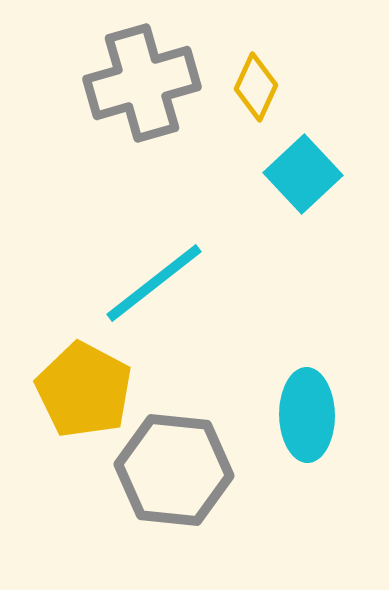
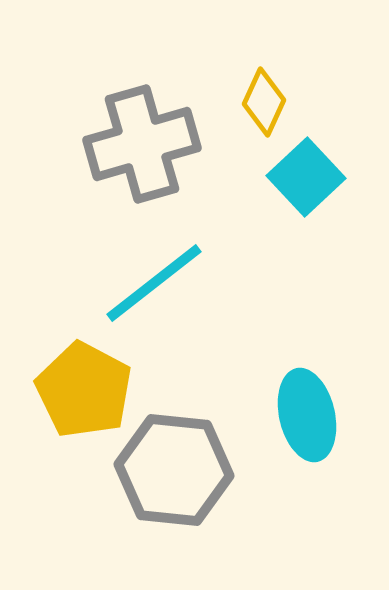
gray cross: moved 61 px down
yellow diamond: moved 8 px right, 15 px down
cyan square: moved 3 px right, 3 px down
cyan ellipse: rotated 12 degrees counterclockwise
